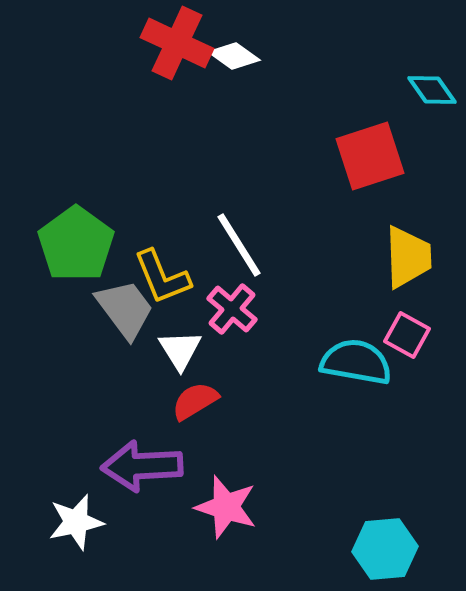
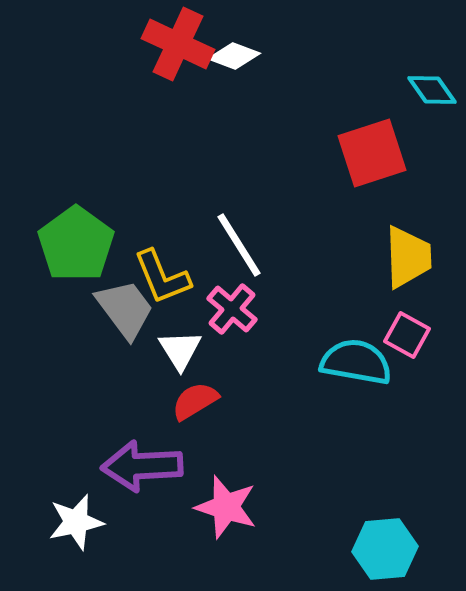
red cross: moved 1 px right, 1 px down
white diamond: rotated 15 degrees counterclockwise
red square: moved 2 px right, 3 px up
